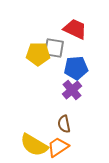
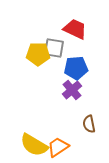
brown semicircle: moved 25 px right
